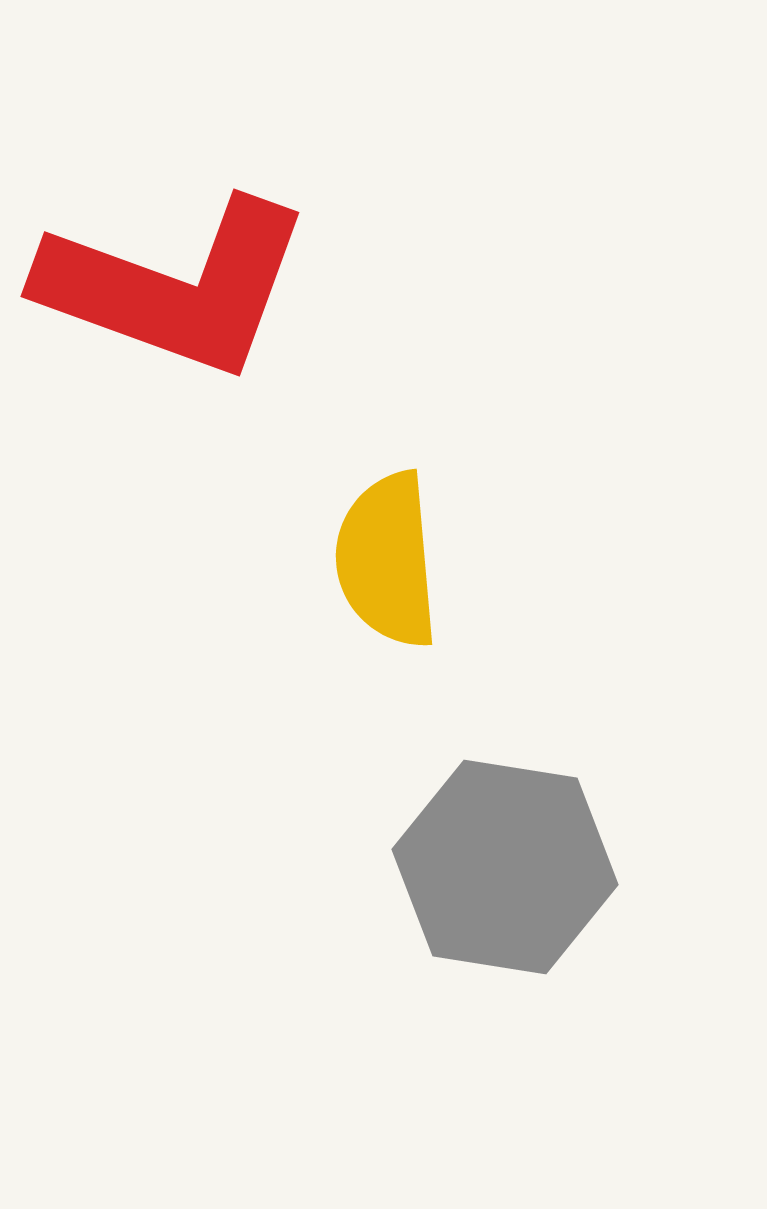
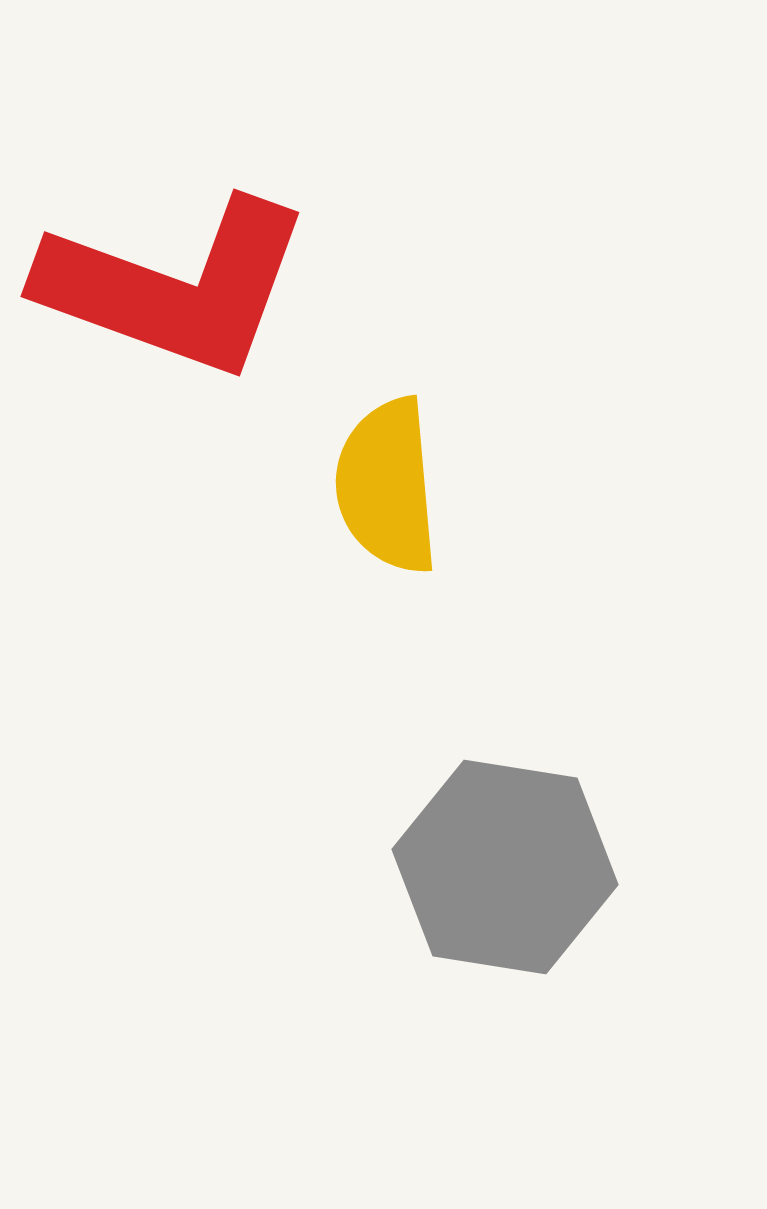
yellow semicircle: moved 74 px up
